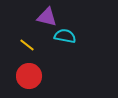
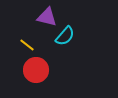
cyan semicircle: rotated 120 degrees clockwise
red circle: moved 7 px right, 6 px up
